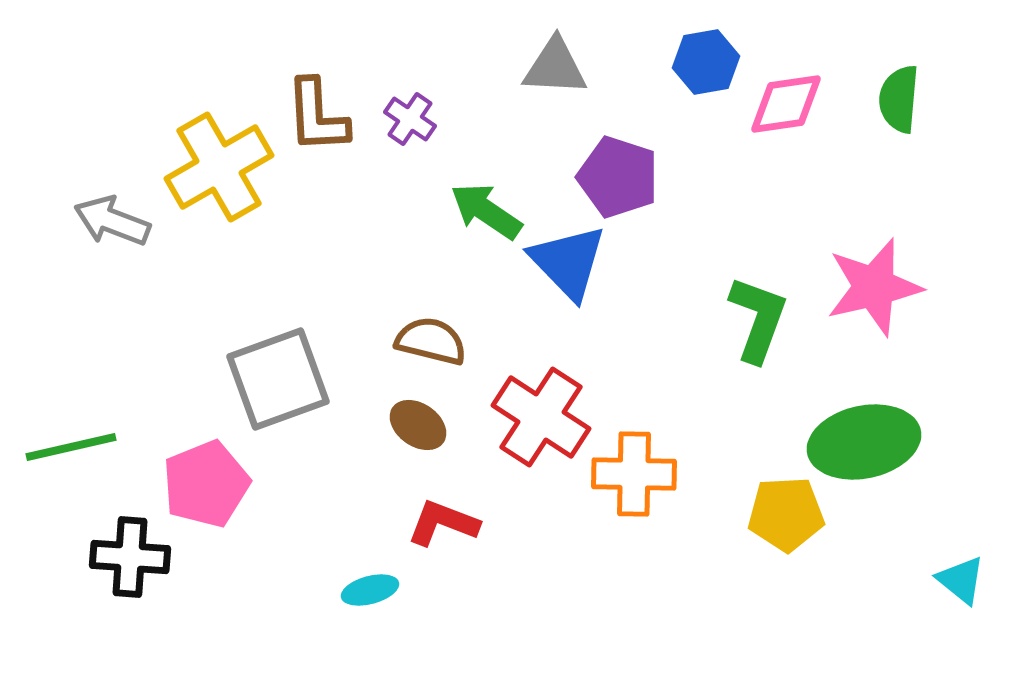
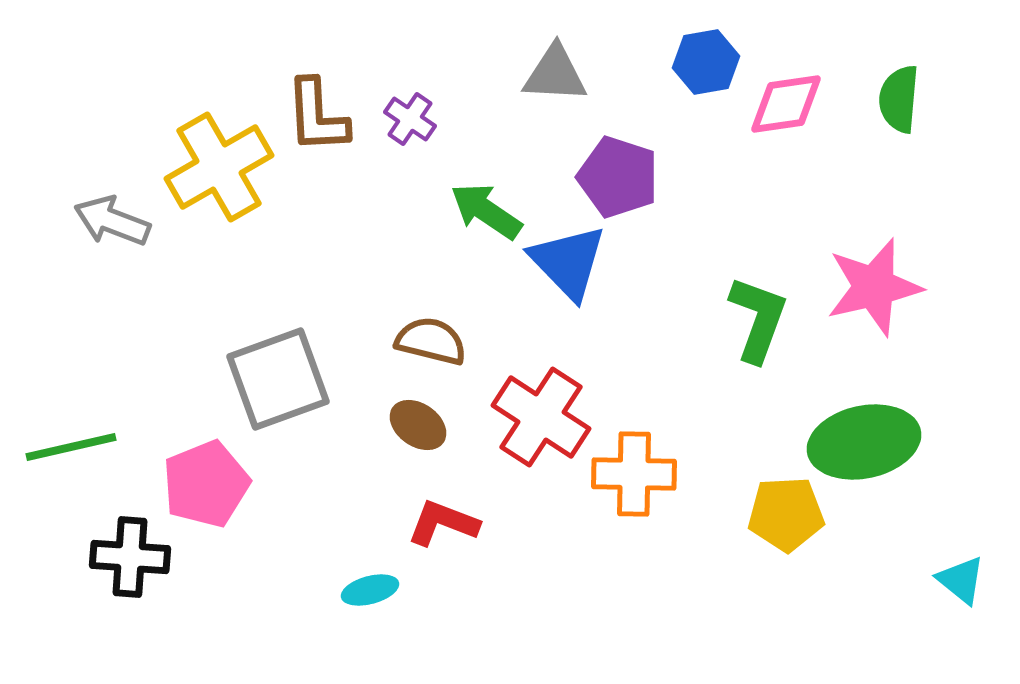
gray triangle: moved 7 px down
